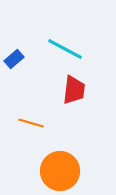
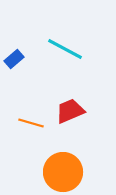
red trapezoid: moved 4 px left, 21 px down; rotated 120 degrees counterclockwise
orange circle: moved 3 px right, 1 px down
